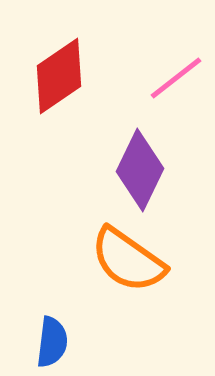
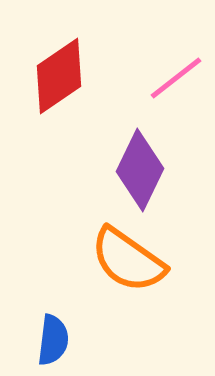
blue semicircle: moved 1 px right, 2 px up
